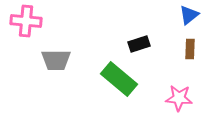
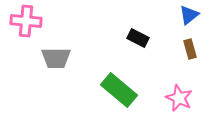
black rectangle: moved 1 px left, 6 px up; rotated 45 degrees clockwise
brown rectangle: rotated 18 degrees counterclockwise
gray trapezoid: moved 2 px up
green rectangle: moved 11 px down
pink star: rotated 20 degrees clockwise
